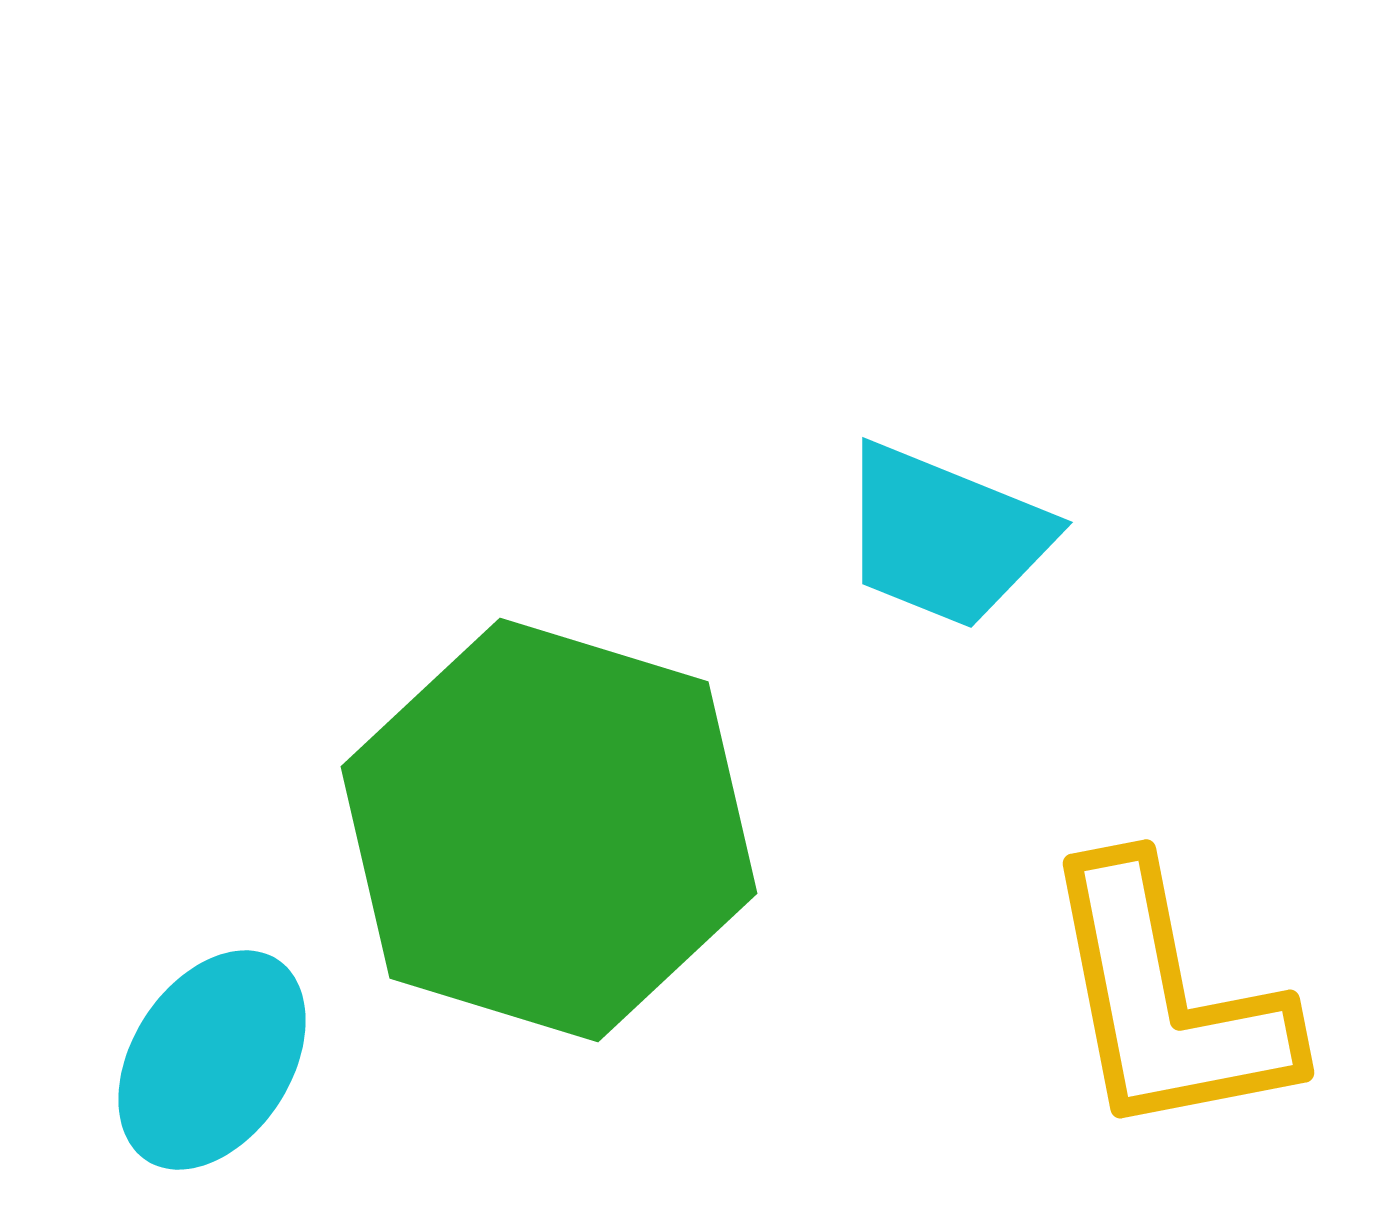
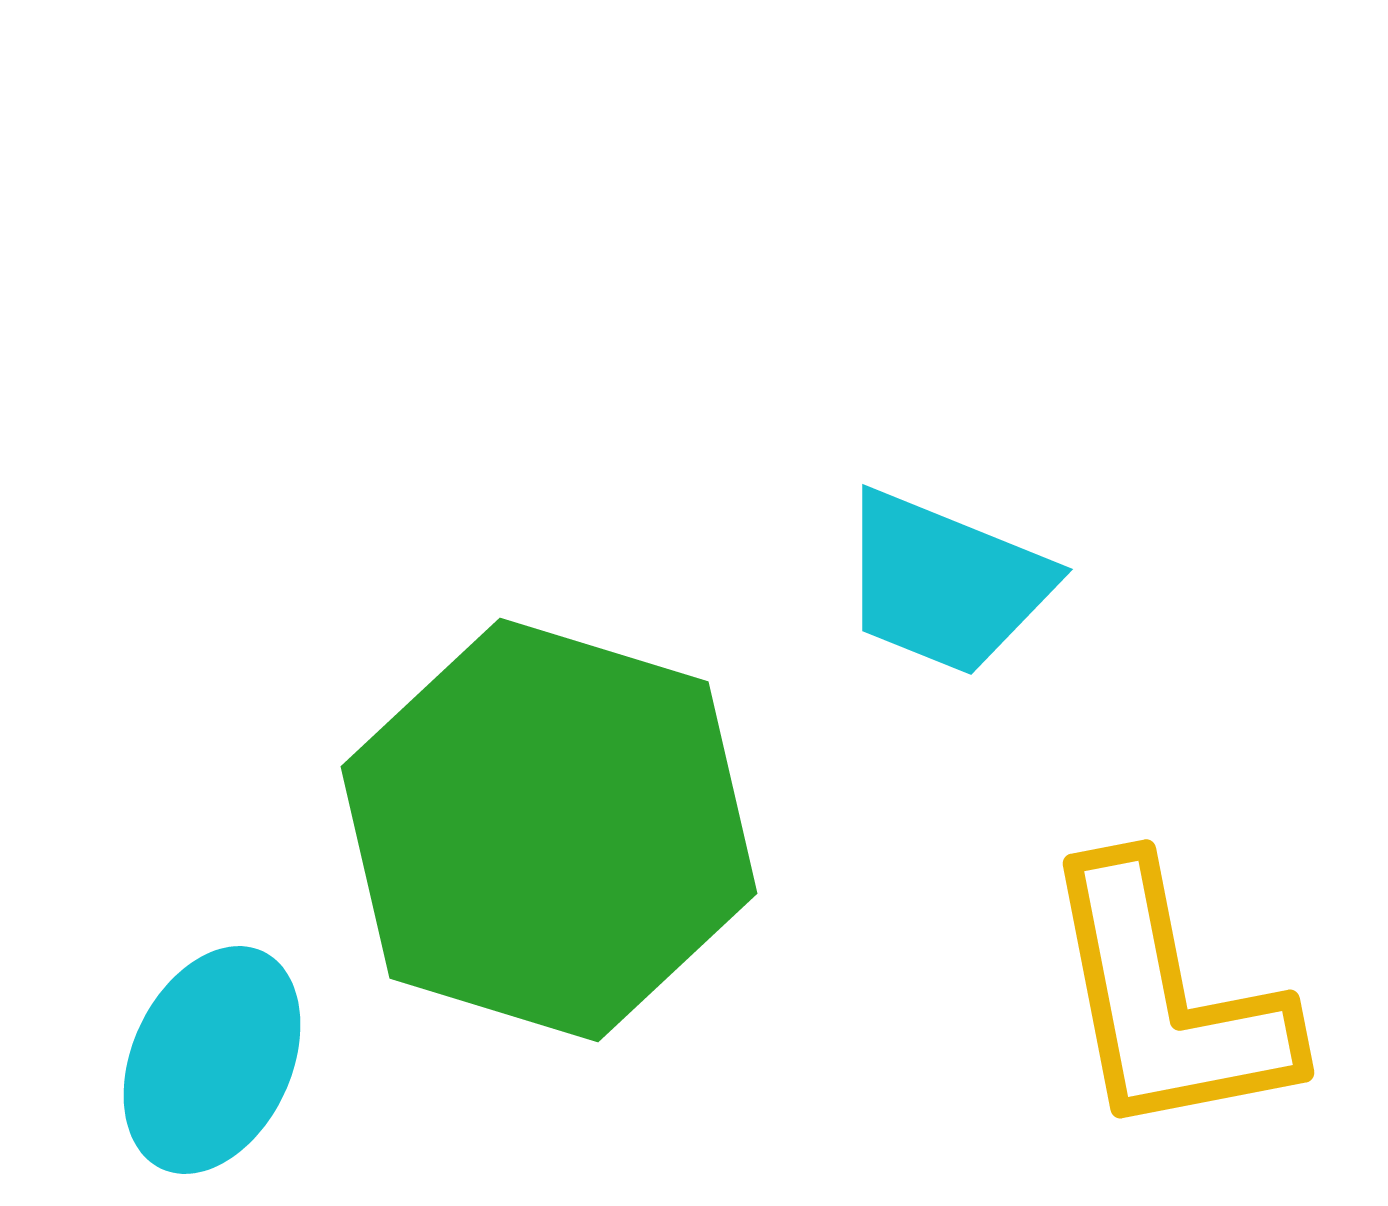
cyan trapezoid: moved 47 px down
cyan ellipse: rotated 8 degrees counterclockwise
